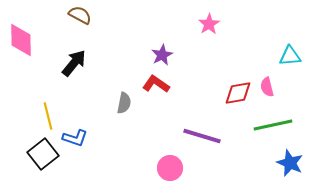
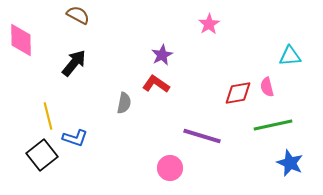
brown semicircle: moved 2 px left
black square: moved 1 px left, 1 px down
